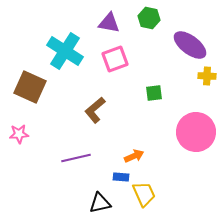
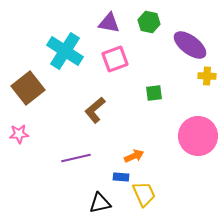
green hexagon: moved 4 px down
brown square: moved 2 px left, 1 px down; rotated 28 degrees clockwise
pink circle: moved 2 px right, 4 px down
